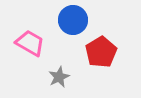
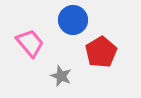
pink trapezoid: rotated 20 degrees clockwise
gray star: moved 2 px right, 1 px up; rotated 25 degrees counterclockwise
